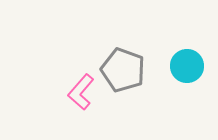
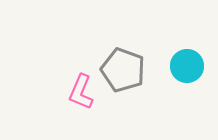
pink L-shape: rotated 18 degrees counterclockwise
